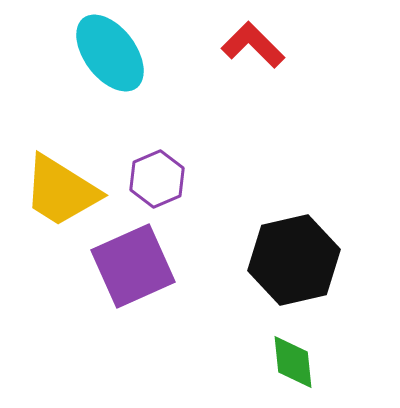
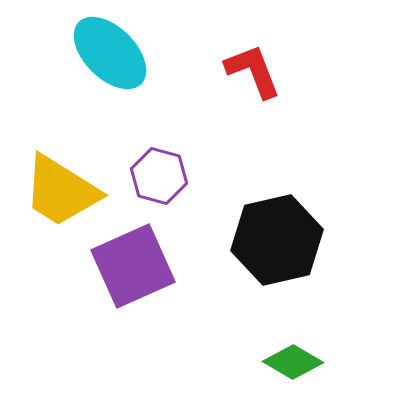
red L-shape: moved 26 px down; rotated 24 degrees clockwise
cyan ellipse: rotated 8 degrees counterclockwise
purple hexagon: moved 2 px right, 3 px up; rotated 22 degrees counterclockwise
black hexagon: moved 17 px left, 20 px up
green diamond: rotated 54 degrees counterclockwise
